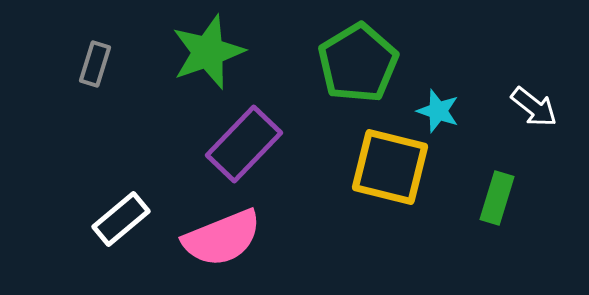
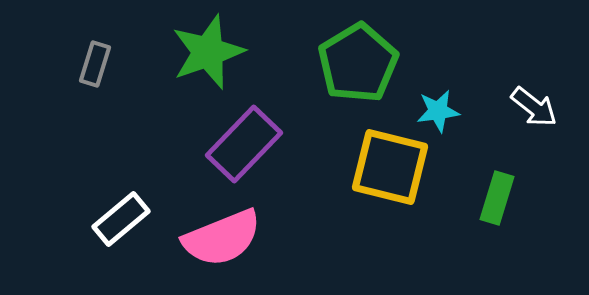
cyan star: rotated 27 degrees counterclockwise
